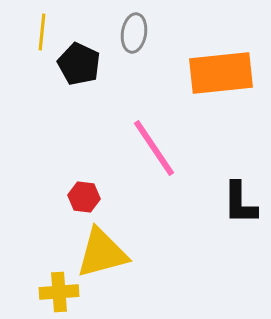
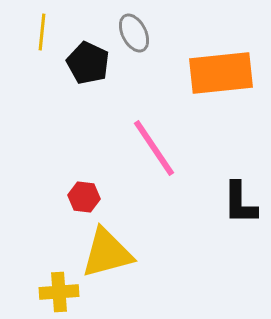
gray ellipse: rotated 36 degrees counterclockwise
black pentagon: moved 9 px right, 1 px up
yellow triangle: moved 5 px right
